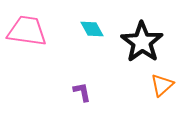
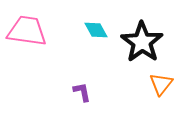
cyan diamond: moved 4 px right, 1 px down
orange triangle: moved 1 px left, 1 px up; rotated 10 degrees counterclockwise
